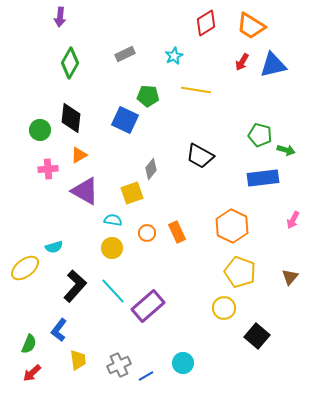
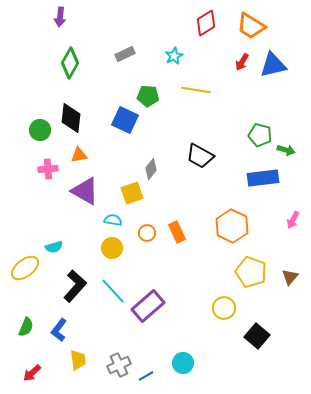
orange triangle at (79, 155): rotated 18 degrees clockwise
yellow pentagon at (240, 272): moved 11 px right
green semicircle at (29, 344): moved 3 px left, 17 px up
